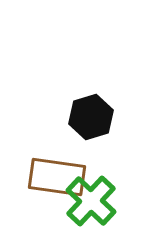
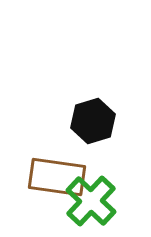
black hexagon: moved 2 px right, 4 px down
